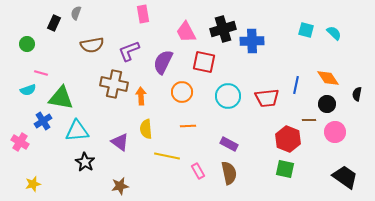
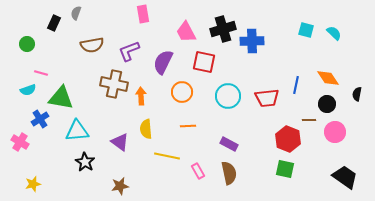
blue cross at (43, 121): moved 3 px left, 2 px up
